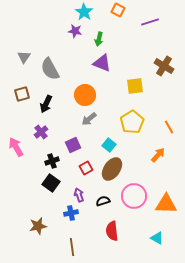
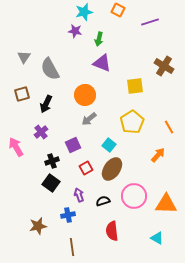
cyan star: rotated 24 degrees clockwise
blue cross: moved 3 px left, 2 px down
